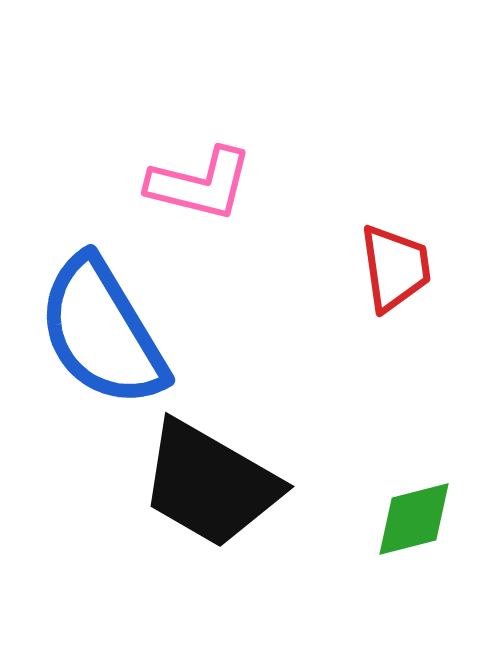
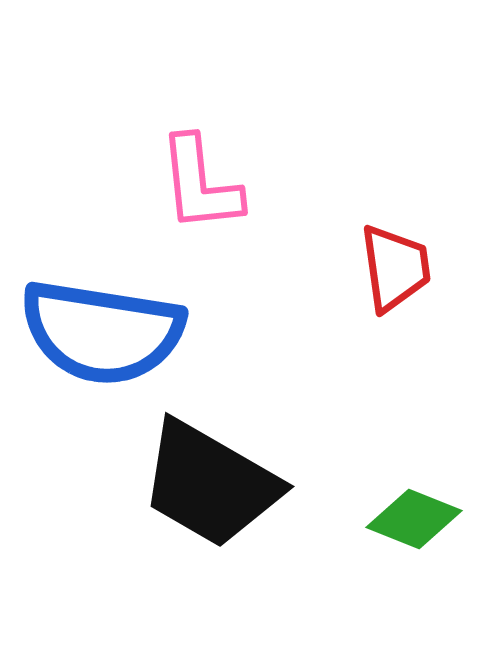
pink L-shape: rotated 70 degrees clockwise
blue semicircle: rotated 50 degrees counterclockwise
green diamond: rotated 36 degrees clockwise
